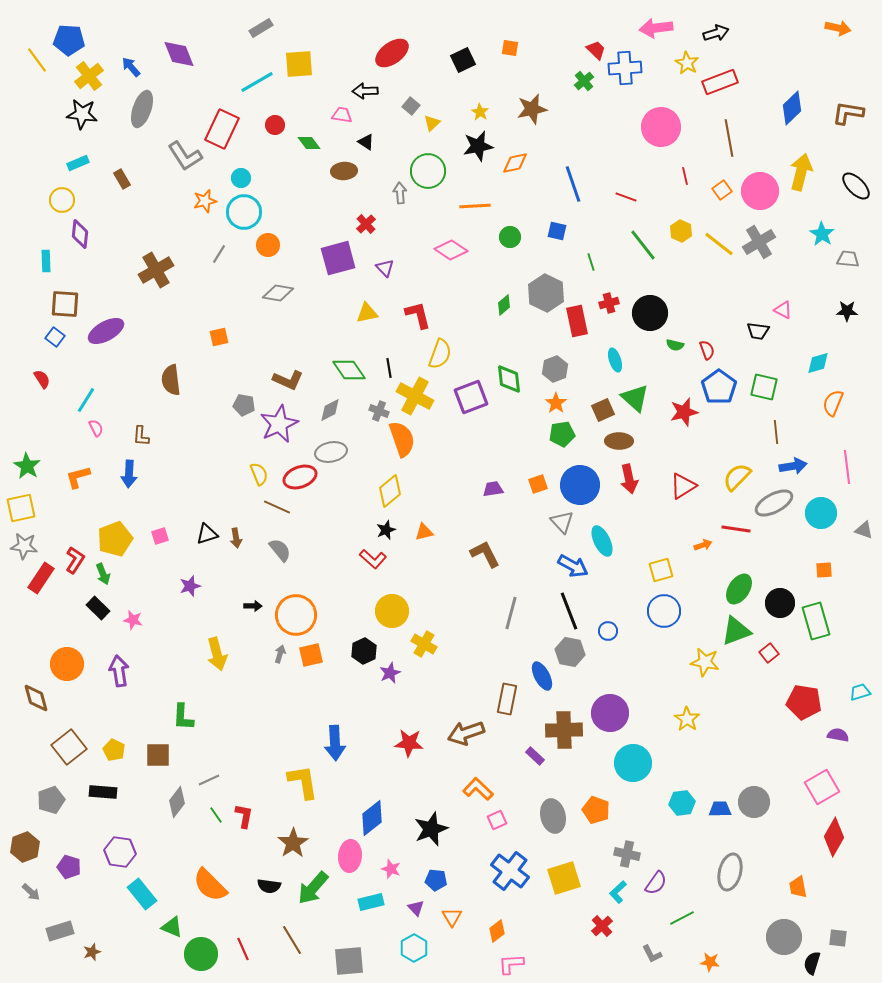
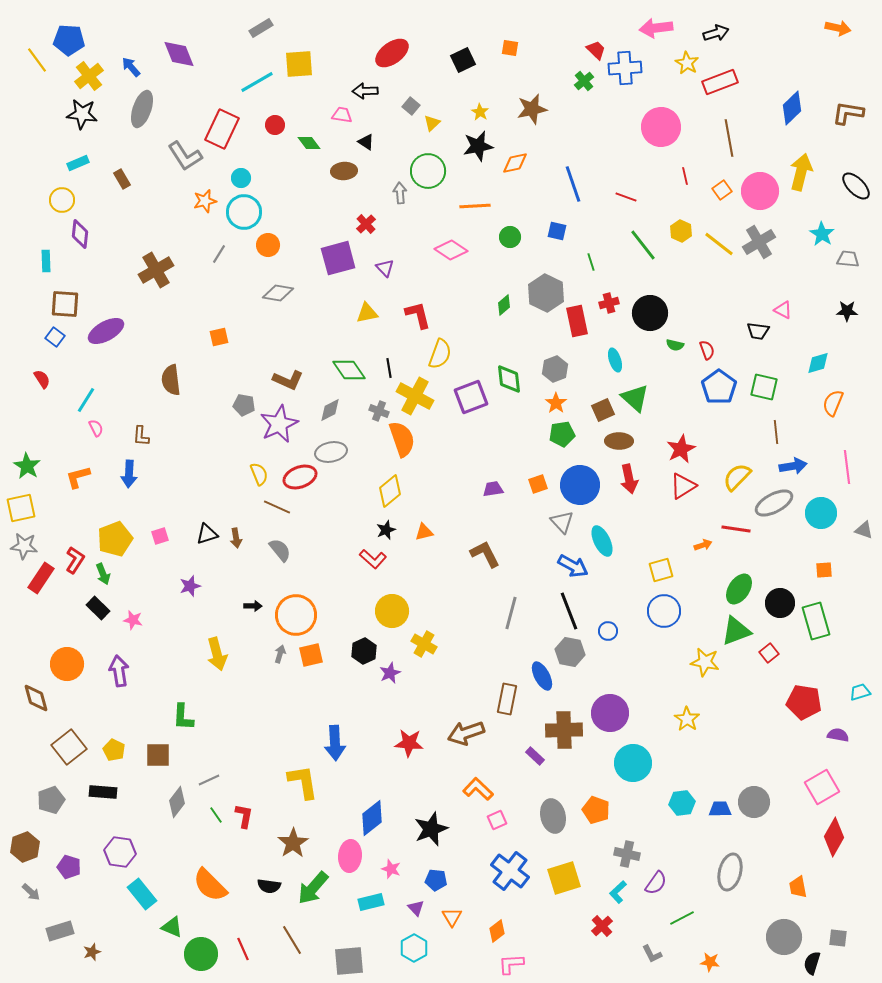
red star at (684, 412): moved 3 px left, 37 px down; rotated 12 degrees counterclockwise
